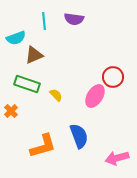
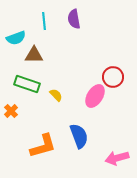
purple semicircle: rotated 72 degrees clockwise
brown triangle: rotated 24 degrees clockwise
